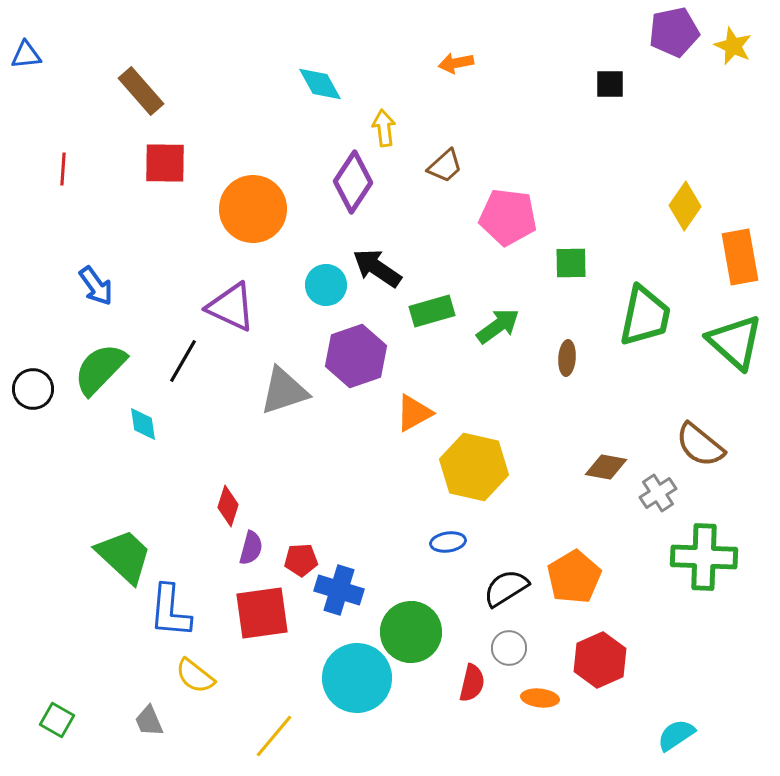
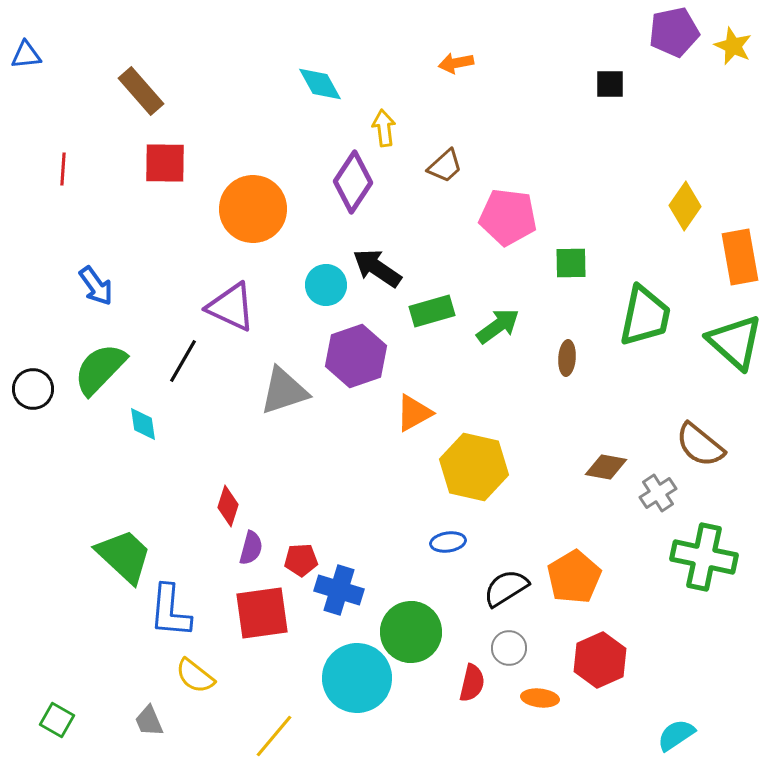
green cross at (704, 557): rotated 10 degrees clockwise
